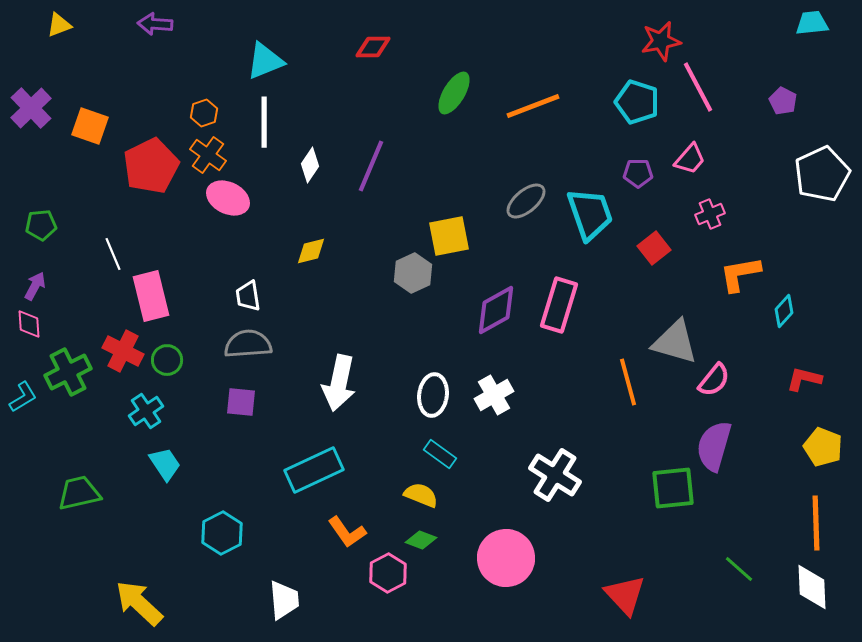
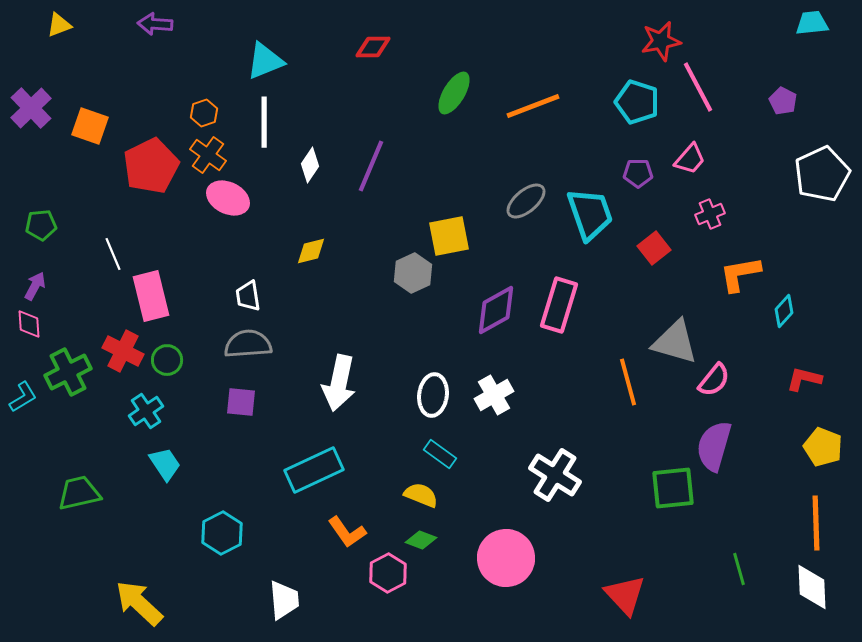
green line at (739, 569): rotated 32 degrees clockwise
